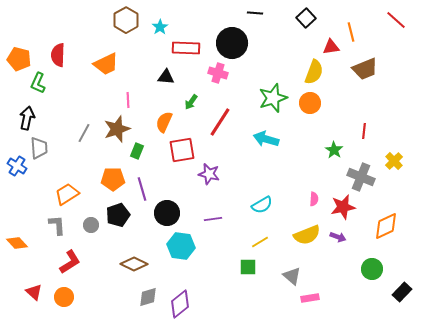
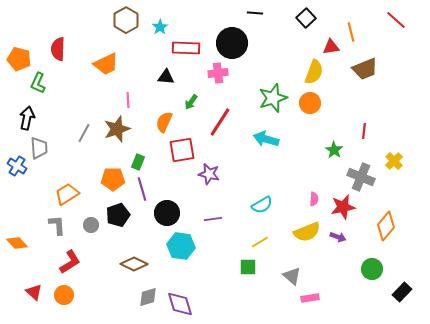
red semicircle at (58, 55): moved 6 px up
pink cross at (218, 73): rotated 24 degrees counterclockwise
green rectangle at (137, 151): moved 1 px right, 11 px down
orange diamond at (386, 226): rotated 24 degrees counterclockwise
yellow semicircle at (307, 235): moved 3 px up
orange circle at (64, 297): moved 2 px up
purple diamond at (180, 304): rotated 68 degrees counterclockwise
